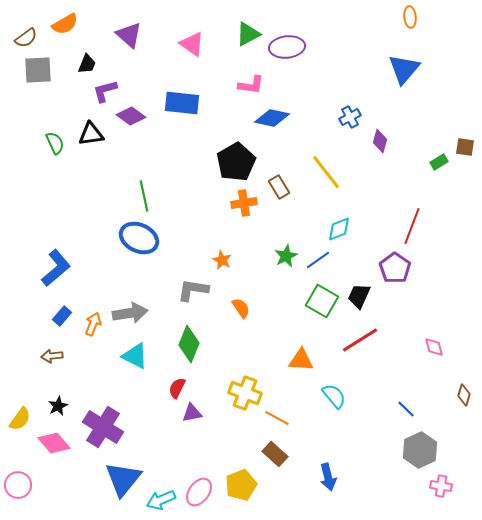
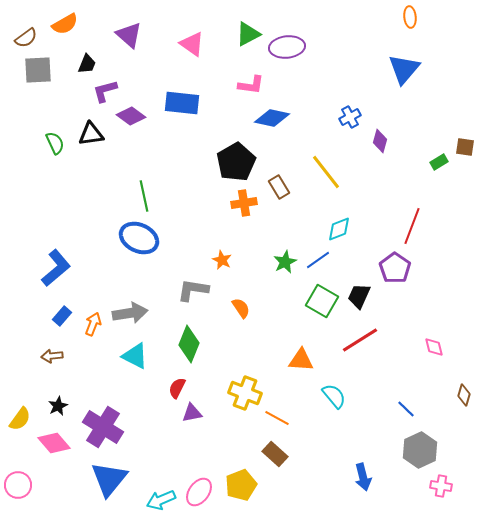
green star at (286, 256): moved 1 px left, 6 px down
blue arrow at (328, 477): moved 35 px right
blue triangle at (123, 479): moved 14 px left
